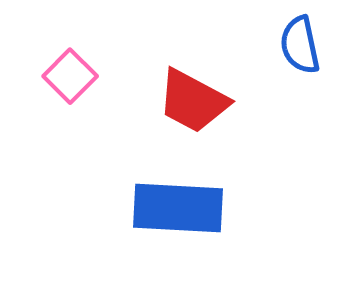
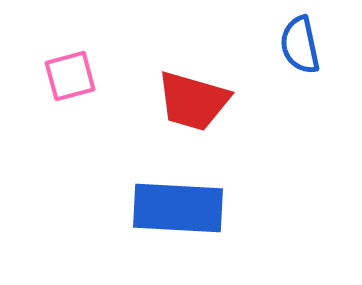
pink square: rotated 30 degrees clockwise
red trapezoid: rotated 12 degrees counterclockwise
